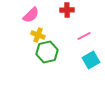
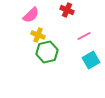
red cross: rotated 24 degrees clockwise
